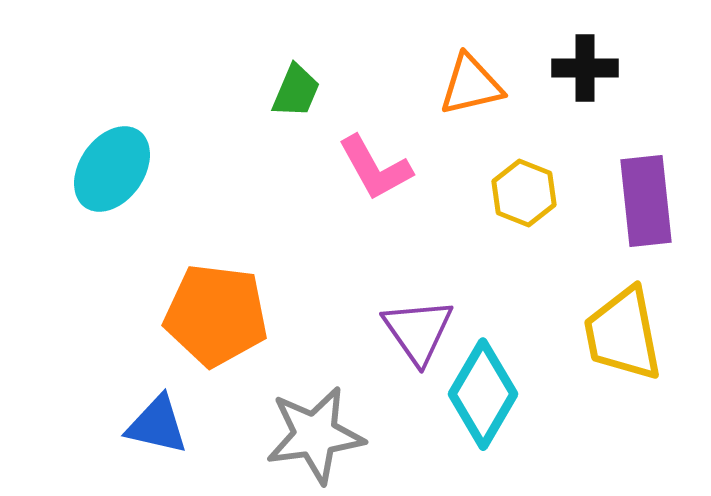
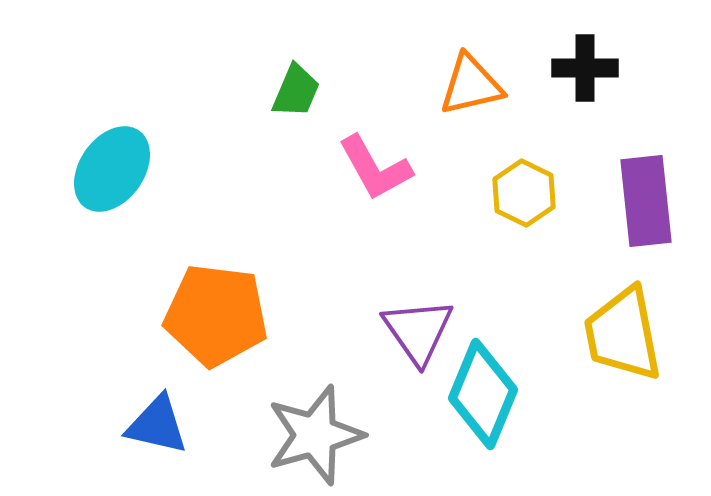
yellow hexagon: rotated 4 degrees clockwise
cyan diamond: rotated 8 degrees counterclockwise
gray star: rotated 8 degrees counterclockwise
